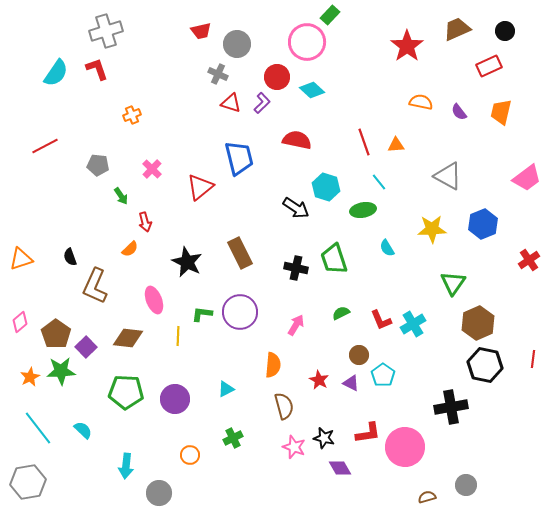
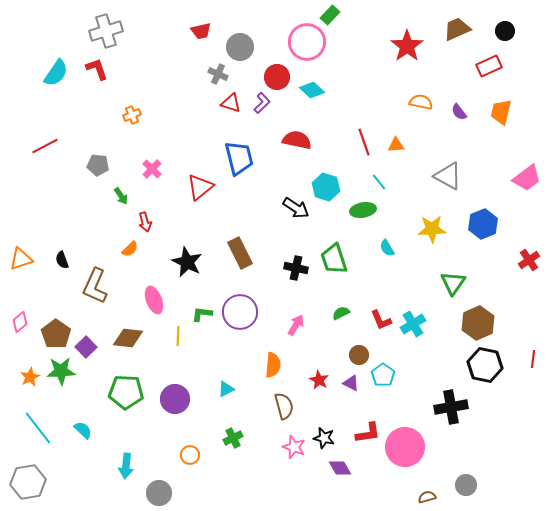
gray circle at (237, 44): moved 3 px right, 3 px down
black semicircle at (70, 257): moved 8 px left, 3 px down
